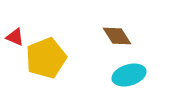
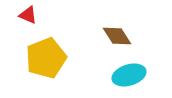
red triangle: moved 13 px right, 22 px up
